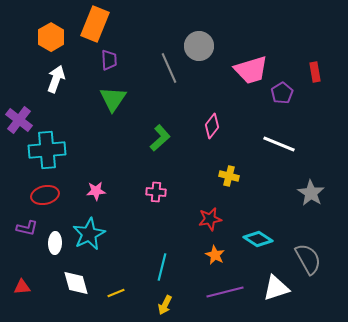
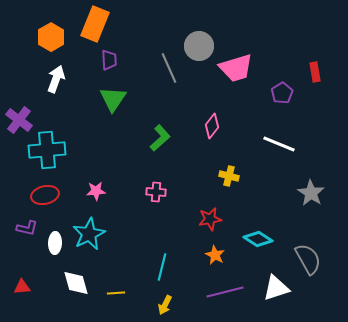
pink trapezoid: moved 15 px left, 2 px up
yellow line: rotated 18 degrees clockwise
